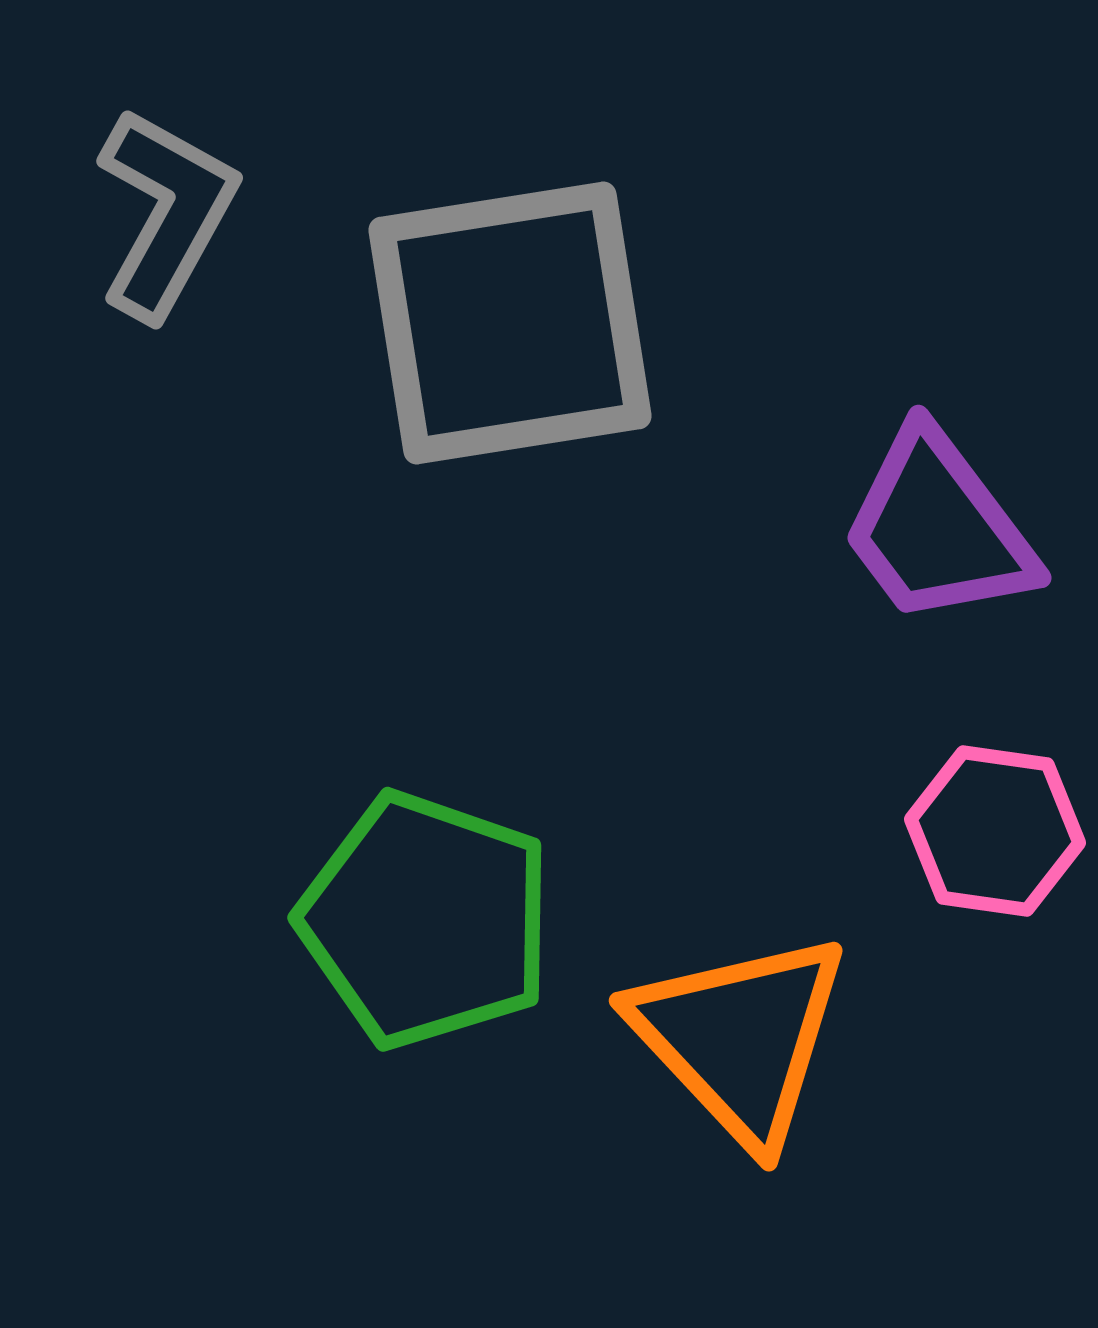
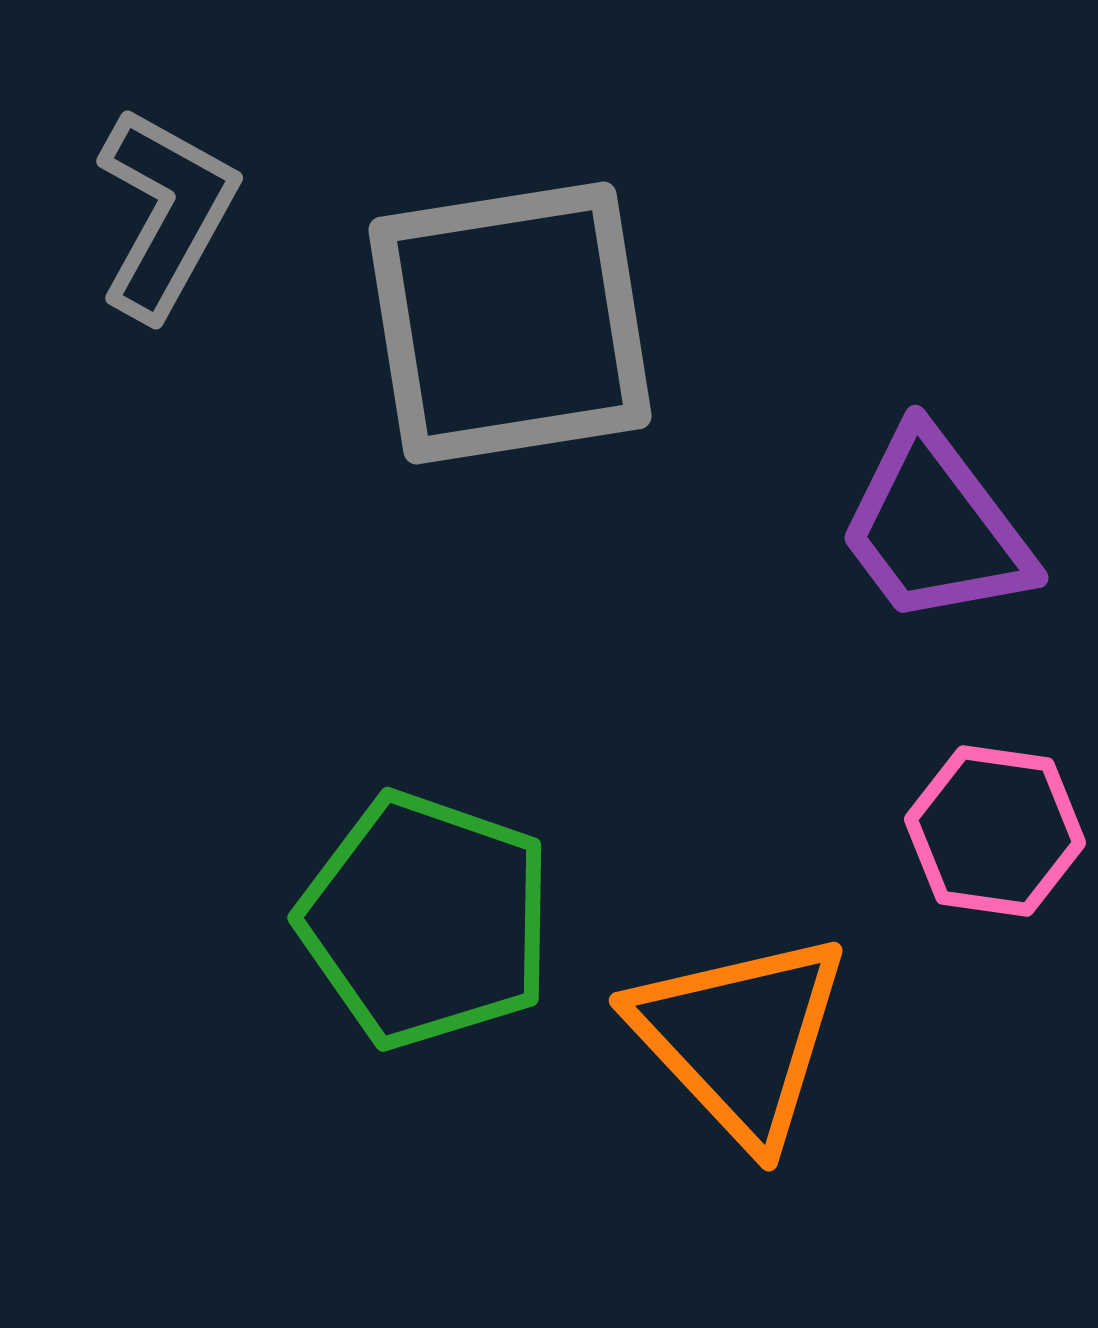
purple trapezoid: moved 3 px left
